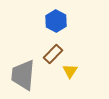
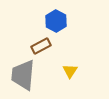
brown rectangle: moved 12 px left, 8 px up; rotated 18 degrees clockwise
